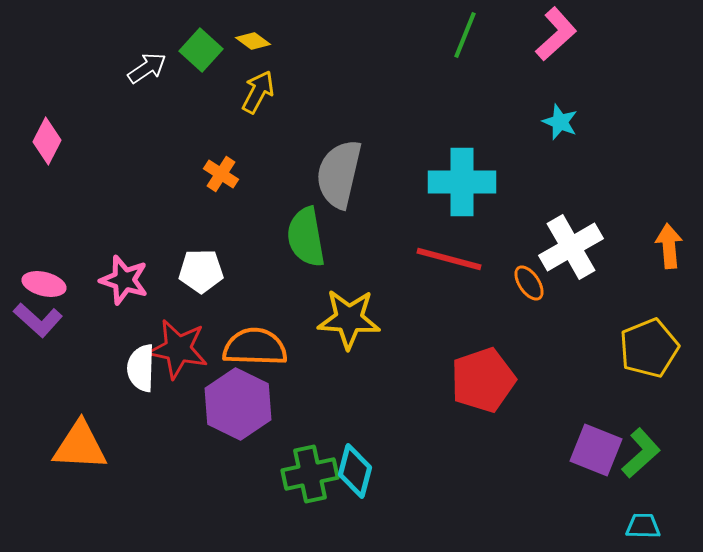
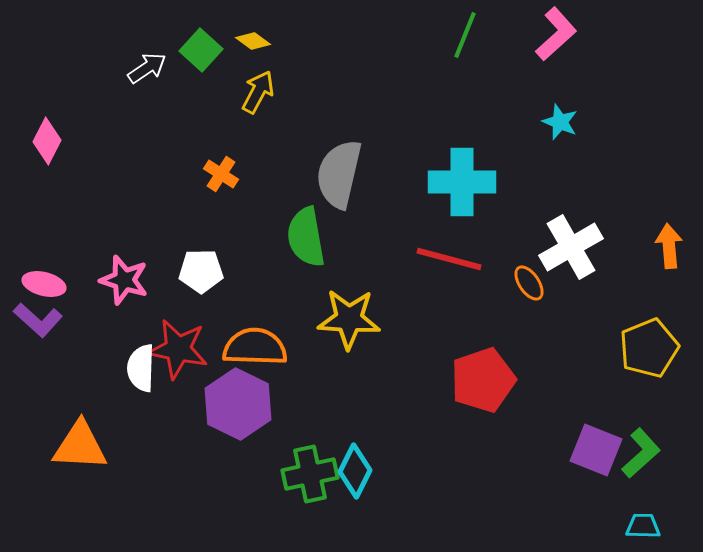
cyan diamond: rotated 12 degrees clockwise
